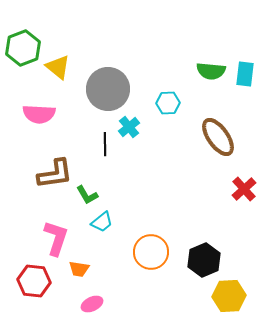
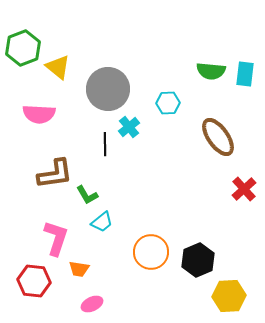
black hexagon: moved 6 px left
